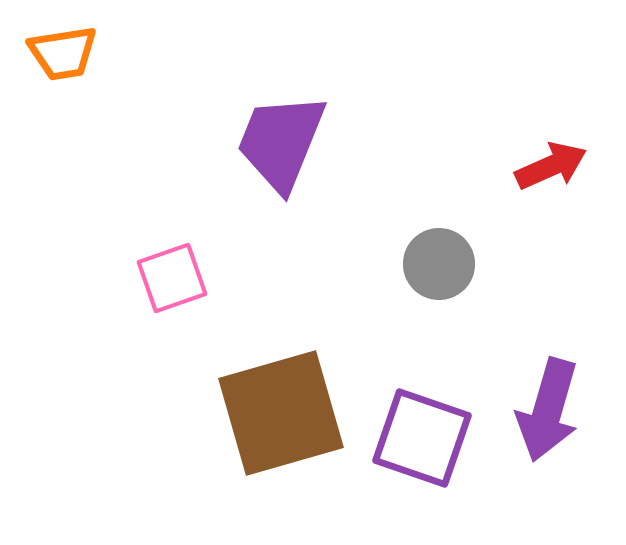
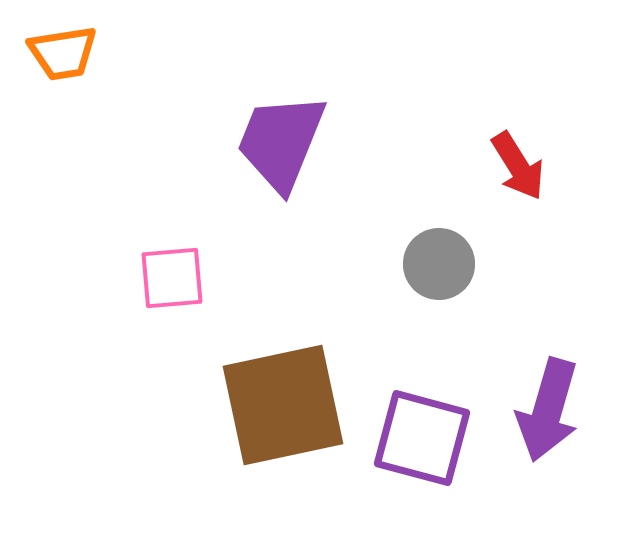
red arrow: moved 33 px left; rotated 82 degrees clockwise
pink square: rotated 14 degrees clockwise
brown square: moved 2 px right, 8 px up; rotated 4 degrees clockwise
purple square: rotated 4 degrees counterclockwise
